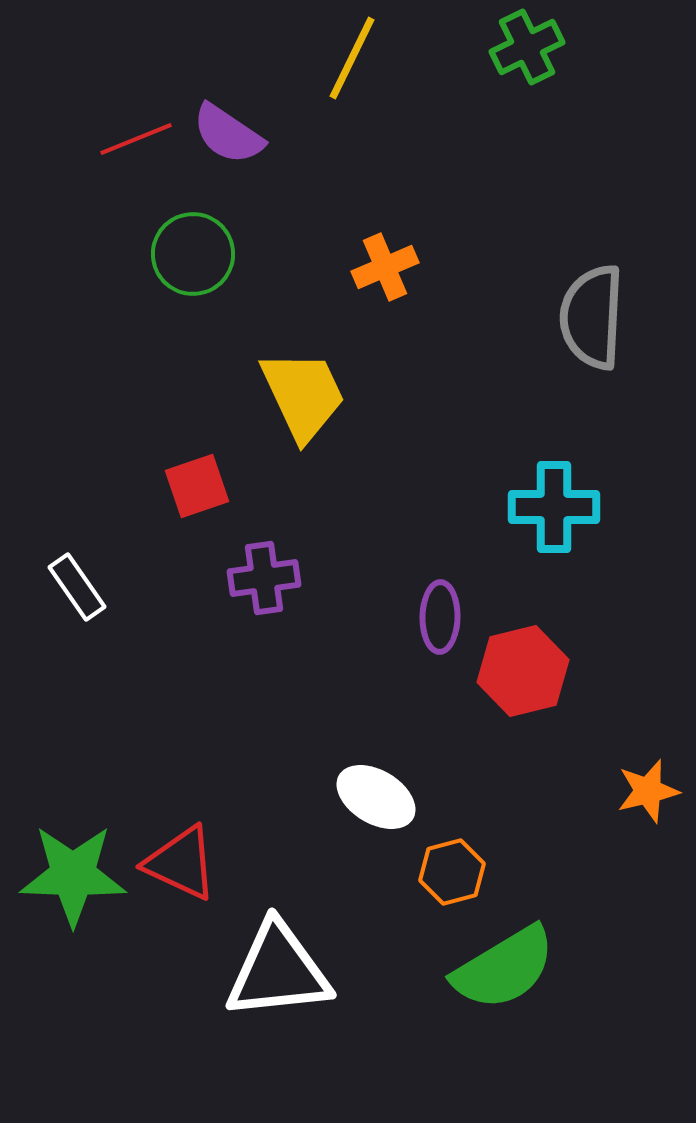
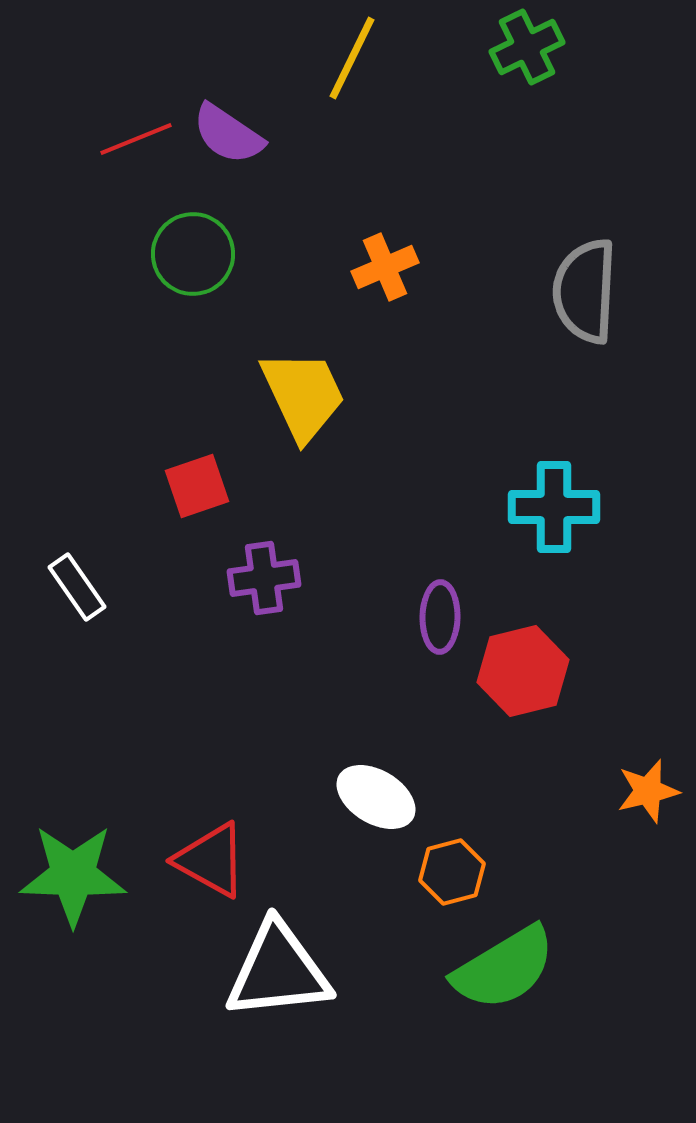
gray semicircle: moved 7 px left, 26 px up
red triangle: moved 30 px right, 3 px up; rotated 4 degrees clockwise
